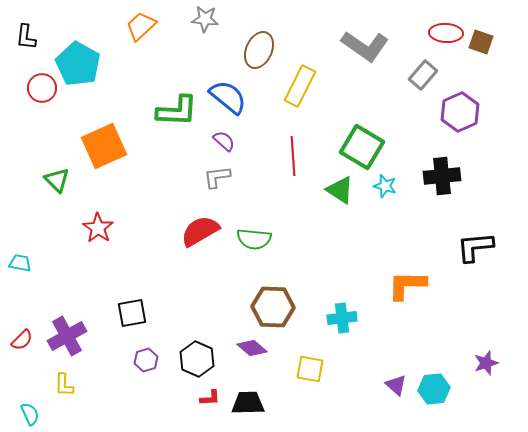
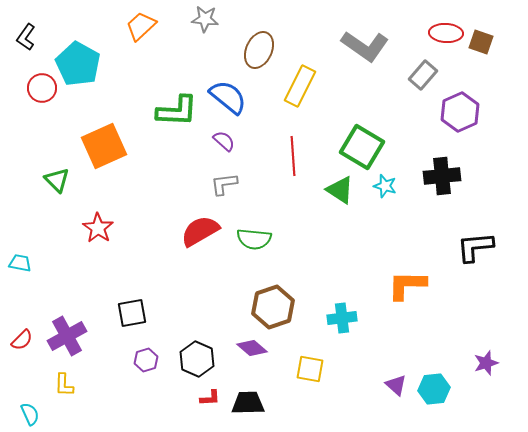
black L-shape at (26, 37): rotated 28 degrees clockwise
gray L-shape at (217, 177): moved 7 px right, 7 px down
brown hexagon at (273, 307): rotated 21 degrees counterclockwise
